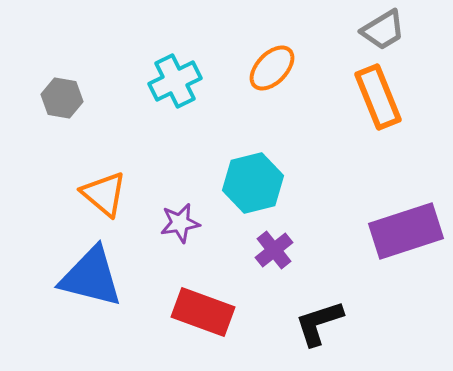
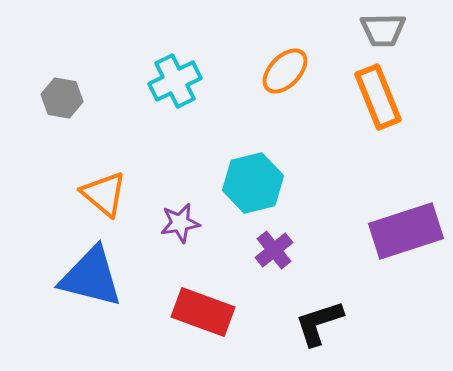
gray trapezoid: rotated 30 degrees clockwise
orange ellipse: moved 13 px right, 3 px down
